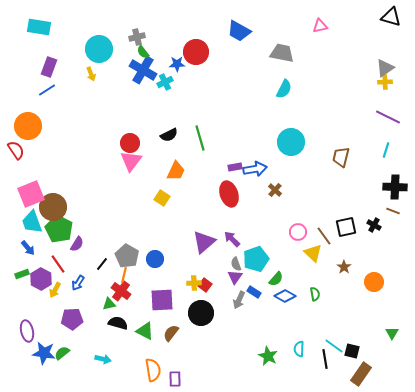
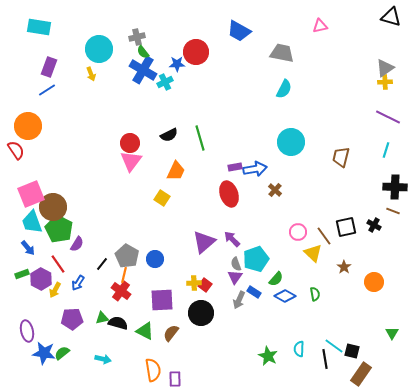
green triangle at (109, 304): moved 7 px left, 14 px down
